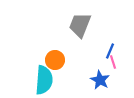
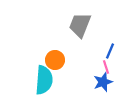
pink line: moved 7 px left, 5 px down
blue star: moved 3 px right, 2 px down; rotated 24 degrees clockwise
